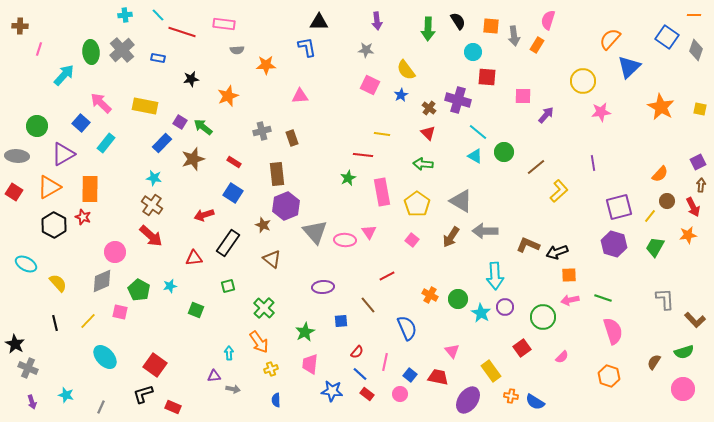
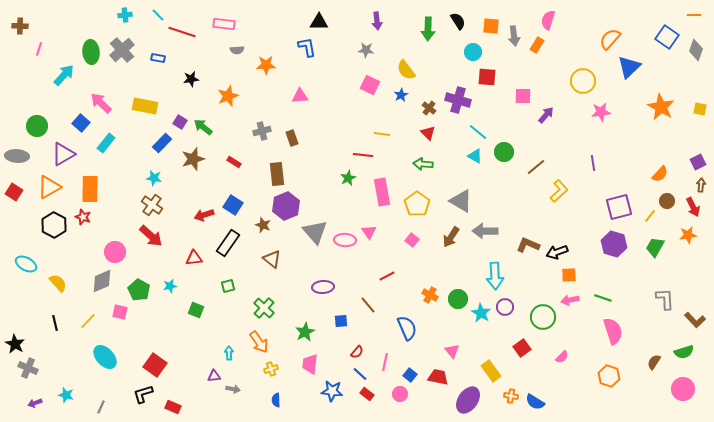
blue square at (233, 193): moved 12 px down
purple arrow at (32, 402): moved 3 px right, 1 px down; rotated 88 degrees clockwise
